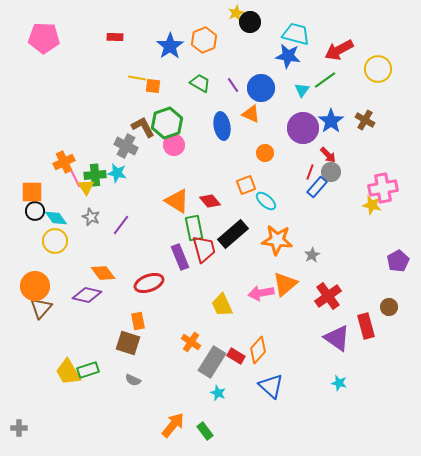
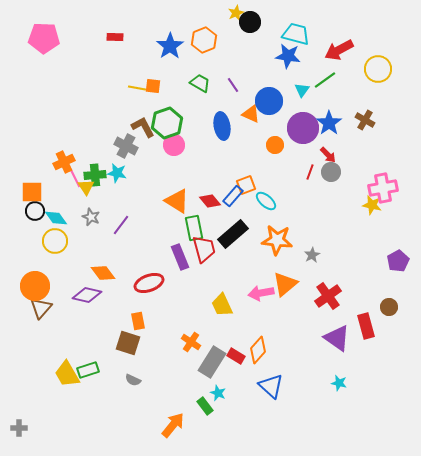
yellow line at (137, 78): moved 10 px down
blue circle at (261, 88): moved 8 px right, 13 px down
blue star at (331, 121): moved 2 px left, 2 px down
orange circle at (265, 153): moved 10 px right, 8 px up
blue rectangle at (317, 187): moved 84 px left, 9 px down
yellow trapezoid at (68, 372): moved 1 px left, 2 px down
green rectangle at (205, 431): moved 25 px up
